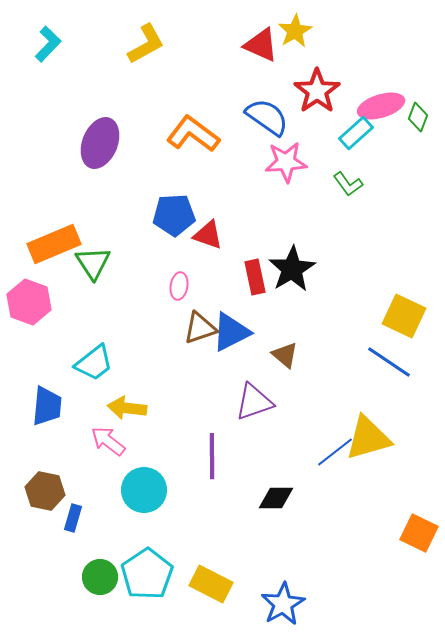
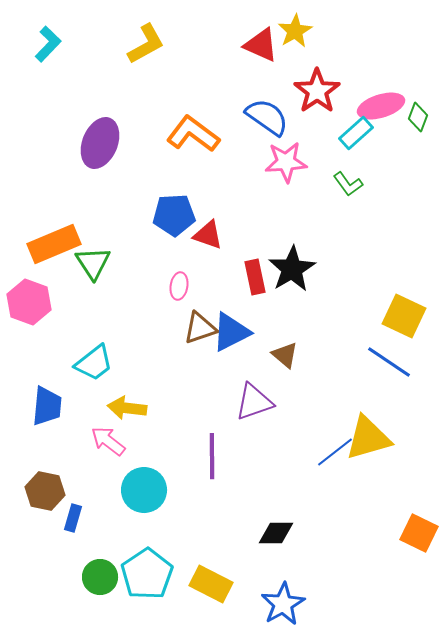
black diamond at (276, 498): moved 35 px down
